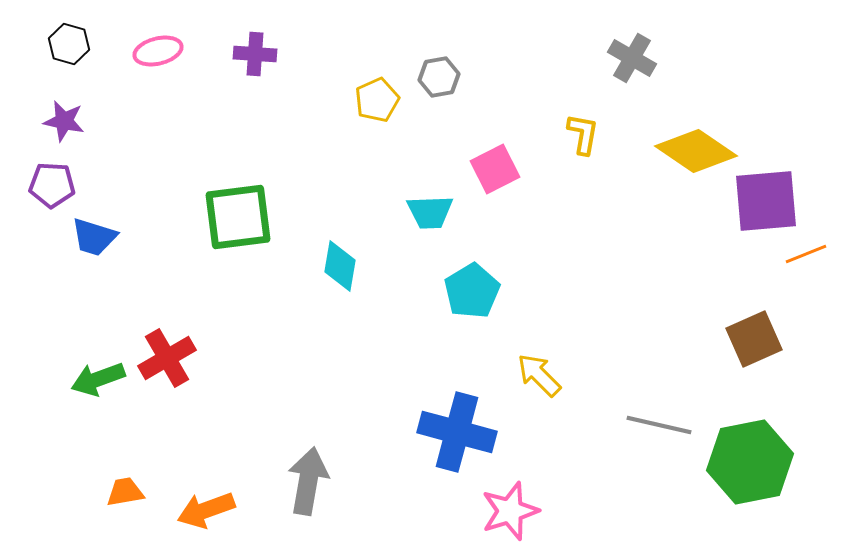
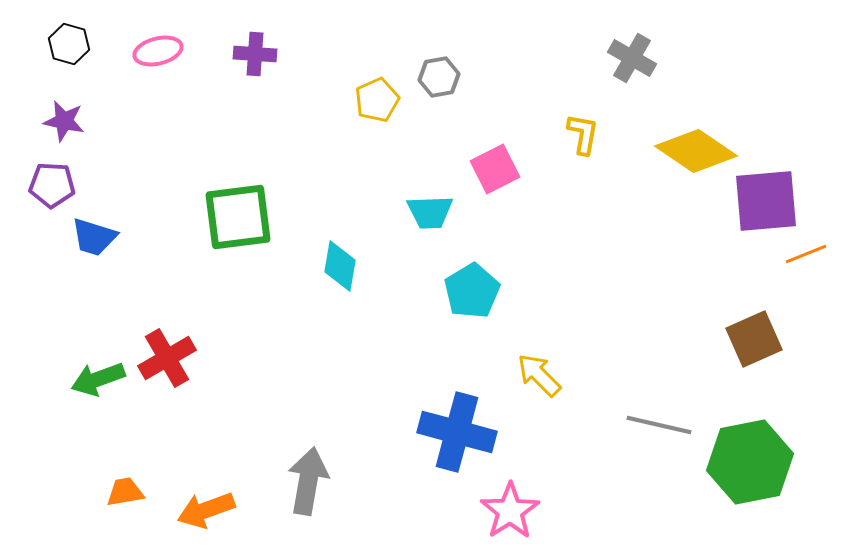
pink star: rotated 16 degrees counterclockwise
